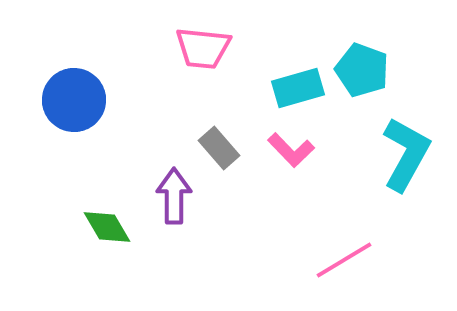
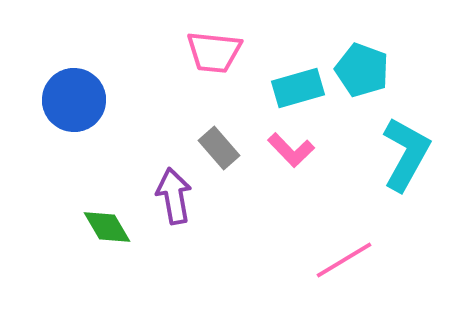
pink trapezoid: moved 11 px right, 4 px down
purple arrow: rotated 10 degrees counterclockwise
